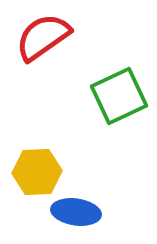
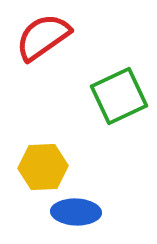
yellow hexagon: moved 6 px right, 5 px up
blue ellipse: rotated 6 degrees counterclockwise
